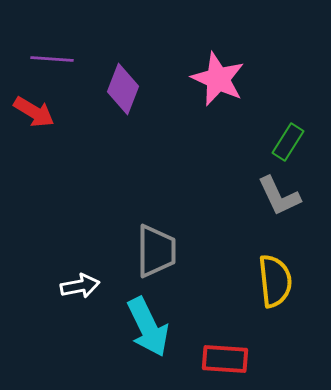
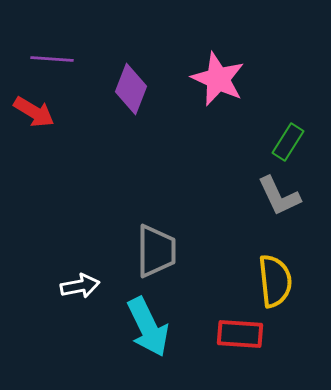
purple diamond: moved 8 px right
red rectangle: moved 15 px right, 25 px up
